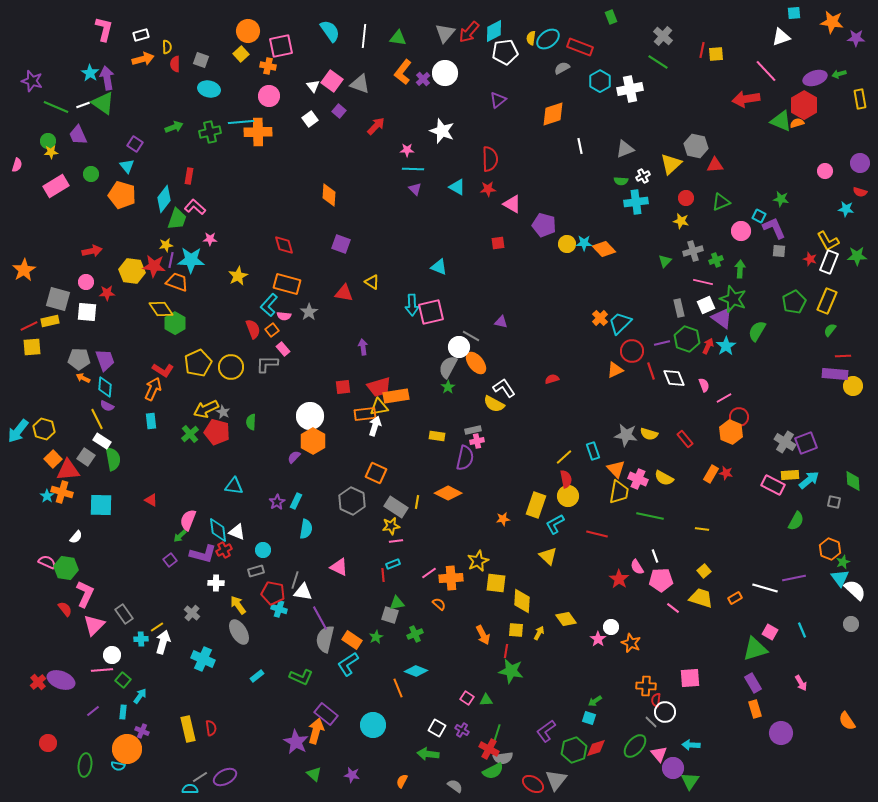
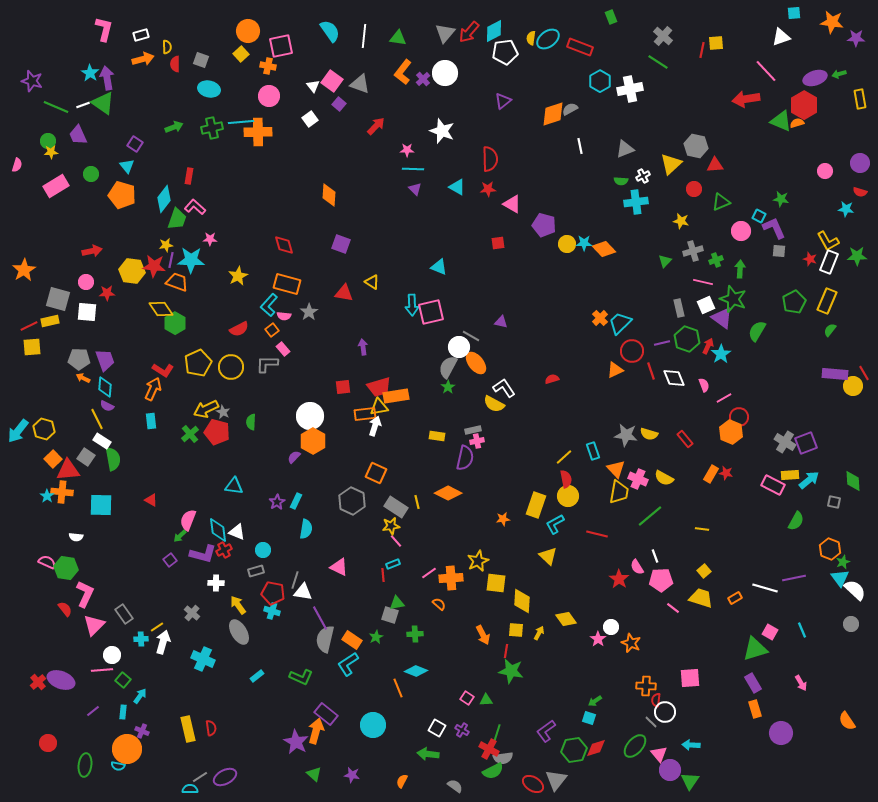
yellow square at (716, 54): moved 11 px up
gray semicircle at (562, 68): moved 8 px right, 41 px down
purple triangle at (498, 100): moved 5 px right, 1 px down
purple square at (339, 111): moved 7 px up
green cross at (210, 132): moved 2 px right, 4 px up
red circle at (686, 198): moved 8 px right, 9 px up
red semicircle at (253, 329): moved 14 px left; rotated 84 degrees clockwise
cyan star at (726, 346): moved 5 px left, 8 px down
red line at (843, 356): moved 21 px right, 17 px down; rotated 63 degrees clockwise
orange cross at (62, 492): rotated 10 degrees counterclockwise
yellow line at (417, 502): rotated 24 degrees counterclockwise
green line at (650, 516): rotated 52 degrees counterclockwise
white semicircle at (76, 537): rotated 56 degrees clockwise
pink line at (396, 541): rotated 56 degrees clockwise
cyan cross at (279, 609): moved 7 px left, 2 px down
green cross at (415, 634): rotated 21 degrees clockwise
green hexagon at (574, 750): rotated 10 degrees clockwise
purple circle at (673, 768): moved 3 px left, 2 px down
